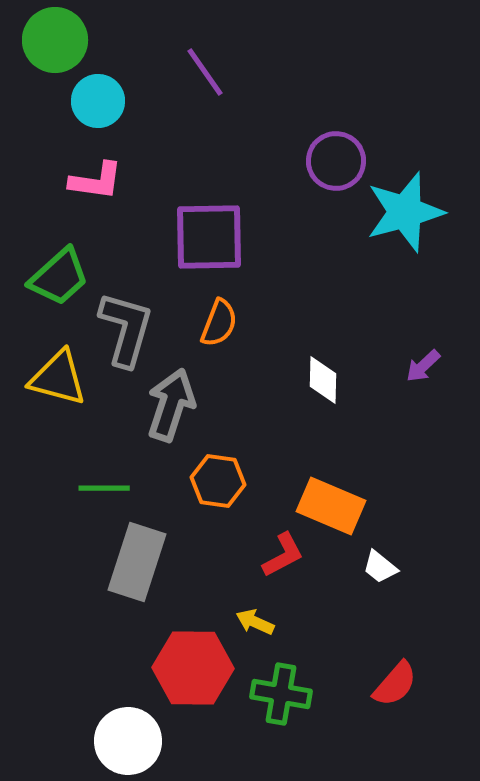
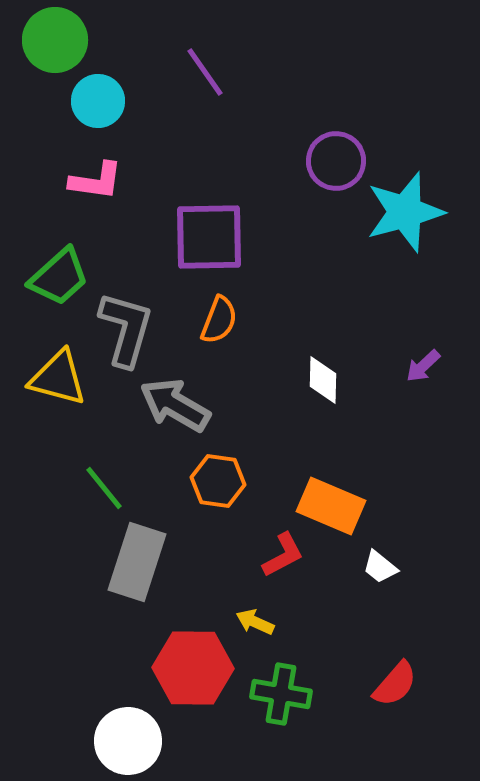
orange semicircle: moved 3 px up
gray arrow: moved 4 px right; rotated 78 degrees counterclockwise
green line: rotated 51 degrees clockwise
